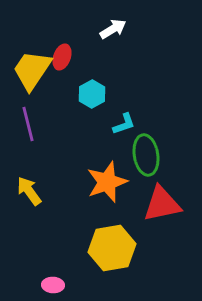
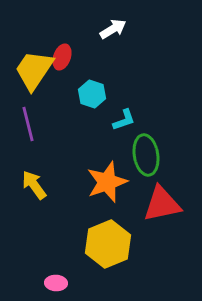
yellow trapezoid: moved 2 px right
cyan hexagon: rotated 12 degrees counterclockwise
cyan L-shape: moved 4 px up
yellow arrow: moved 5 px right, 6 px up
yellow hexagon: moved 4 px left, 4 px up; rotated 12 degrees counterclockwise
pink ellipse: moved 3 px right, 2 px up
